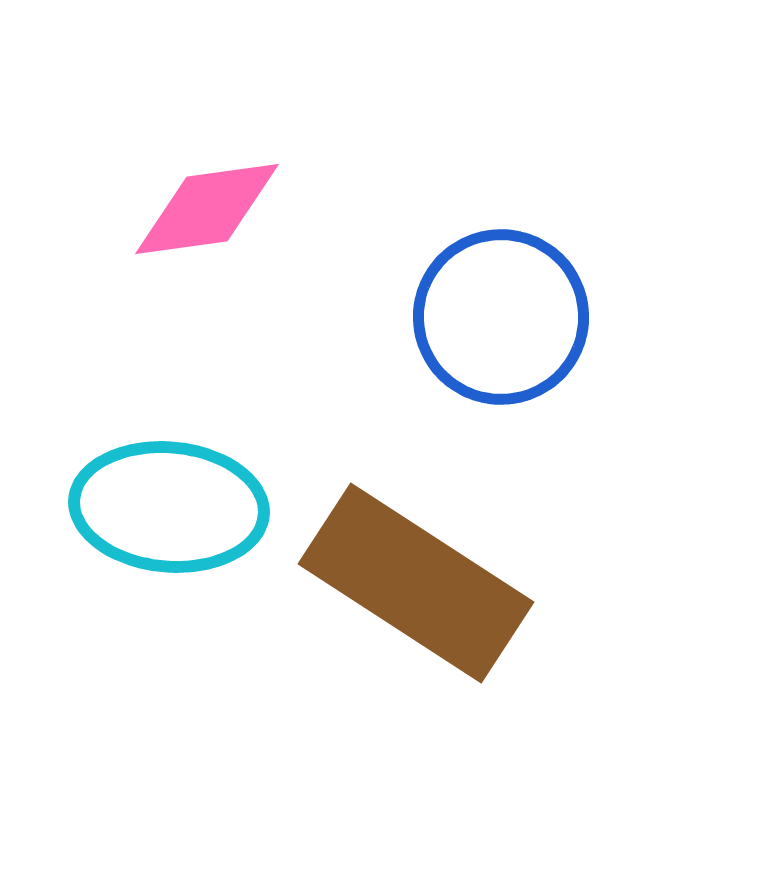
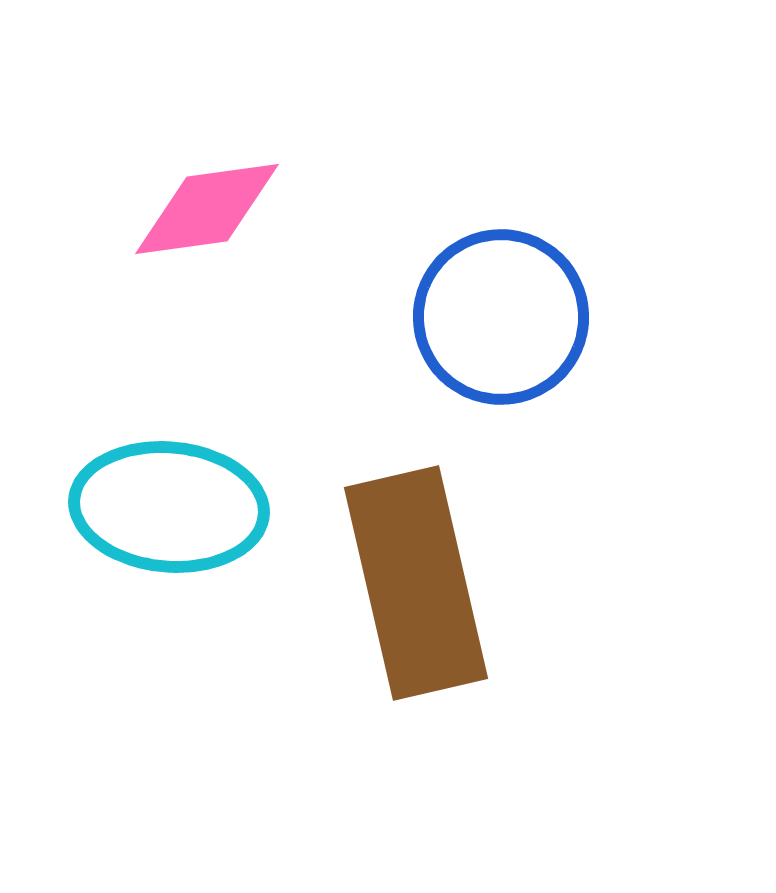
brown rectangle: rotated 44 degrees clockwise
